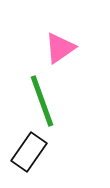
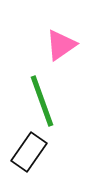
pink triangle: moved 1 px right, 3 px up
